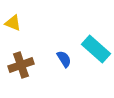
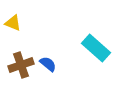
cyan rectangle: moved 1 px up
blue semicircle: moved 16 px left, 5 px down; rotated 18 degrees counterclockwise
